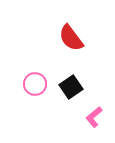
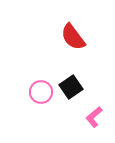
red semicircle: moved 2 px right, 1 px up
pink circle: moved 6 px right, 8 px down
